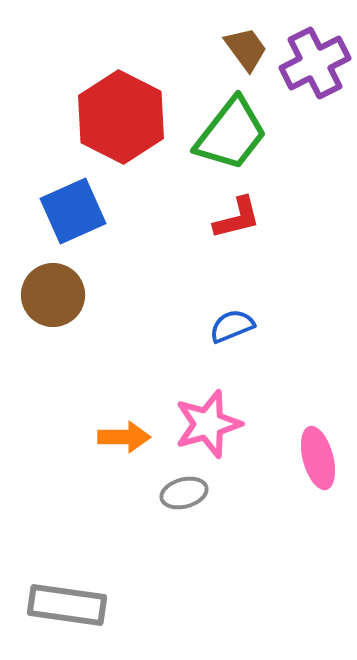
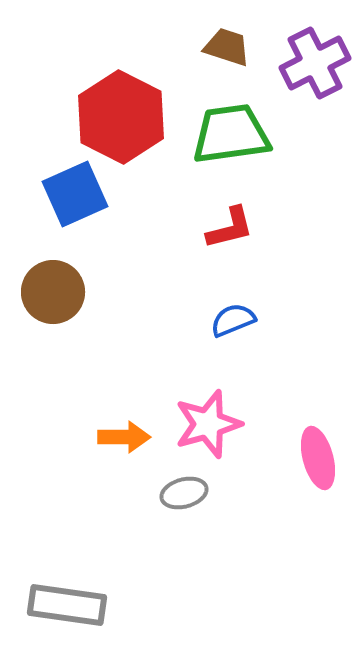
brown trapezoid: moved 19 px left, 2 px up; rotated 36 degrees counterclockwise
green trapezoid: rotated 136 degrees counterclockwise
blue square: moved 2 px right, 17 px up
red L-shape: moved 7 px left, 10 px down
brown circle: moved 3 px up
blue semicircle: moved 1 px right, 6 px up
